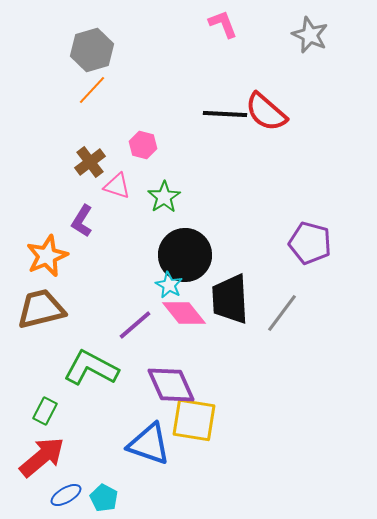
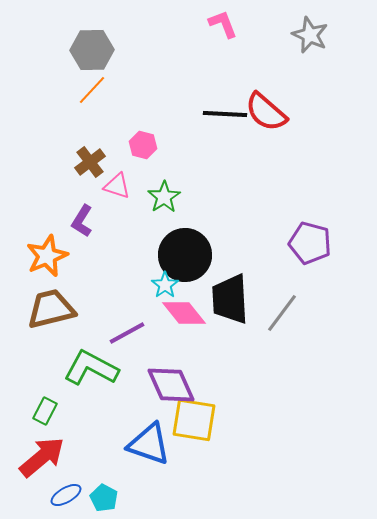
gray hexagon: rotated 15 degrees clockwise
cyan star: moved 4 px left; rotated 8 degrees clockwise
brown trapezoid: moved 10 px right
purple line: moved 8 px left, 8 px down; rotated 12 degrees clockwise
